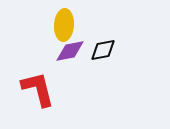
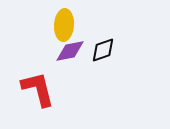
black diamond: rotated 8 degrees counterclockwise
